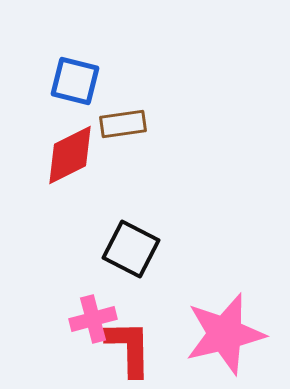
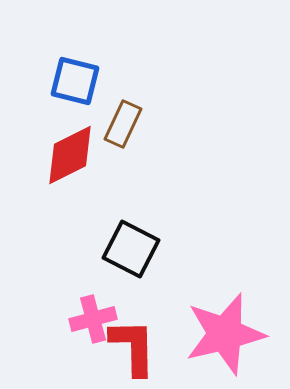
brown rectangle: rotated 57 degrees counterclockwise
red L-shape: moved 4 px right, 1 px up
